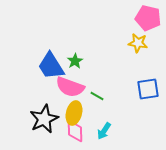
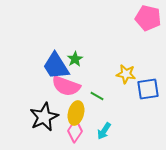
yellow star: moved 12 px left, 31 px down
green star: moved 2 px up
blue trapezoid: moved 5 px right
pink semicircle: moved 4 px left, 1 px up
yellow ellipse: moved 2 px right
black star: moved 2 px up
pink diamond: rotated 35 degrees clockwise
